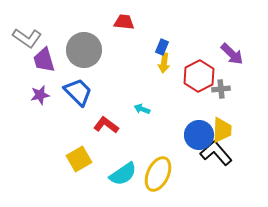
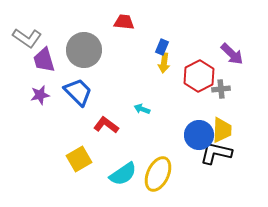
black L-shape: rotated 36 degrees counterclockwise
